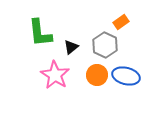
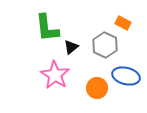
orange rectangle: moved 2 px right, 1 px down; rotated 63 degrees clockwise
green L-shape: moved 7 px right, 5 px up
orange circle: moved 13 px down
